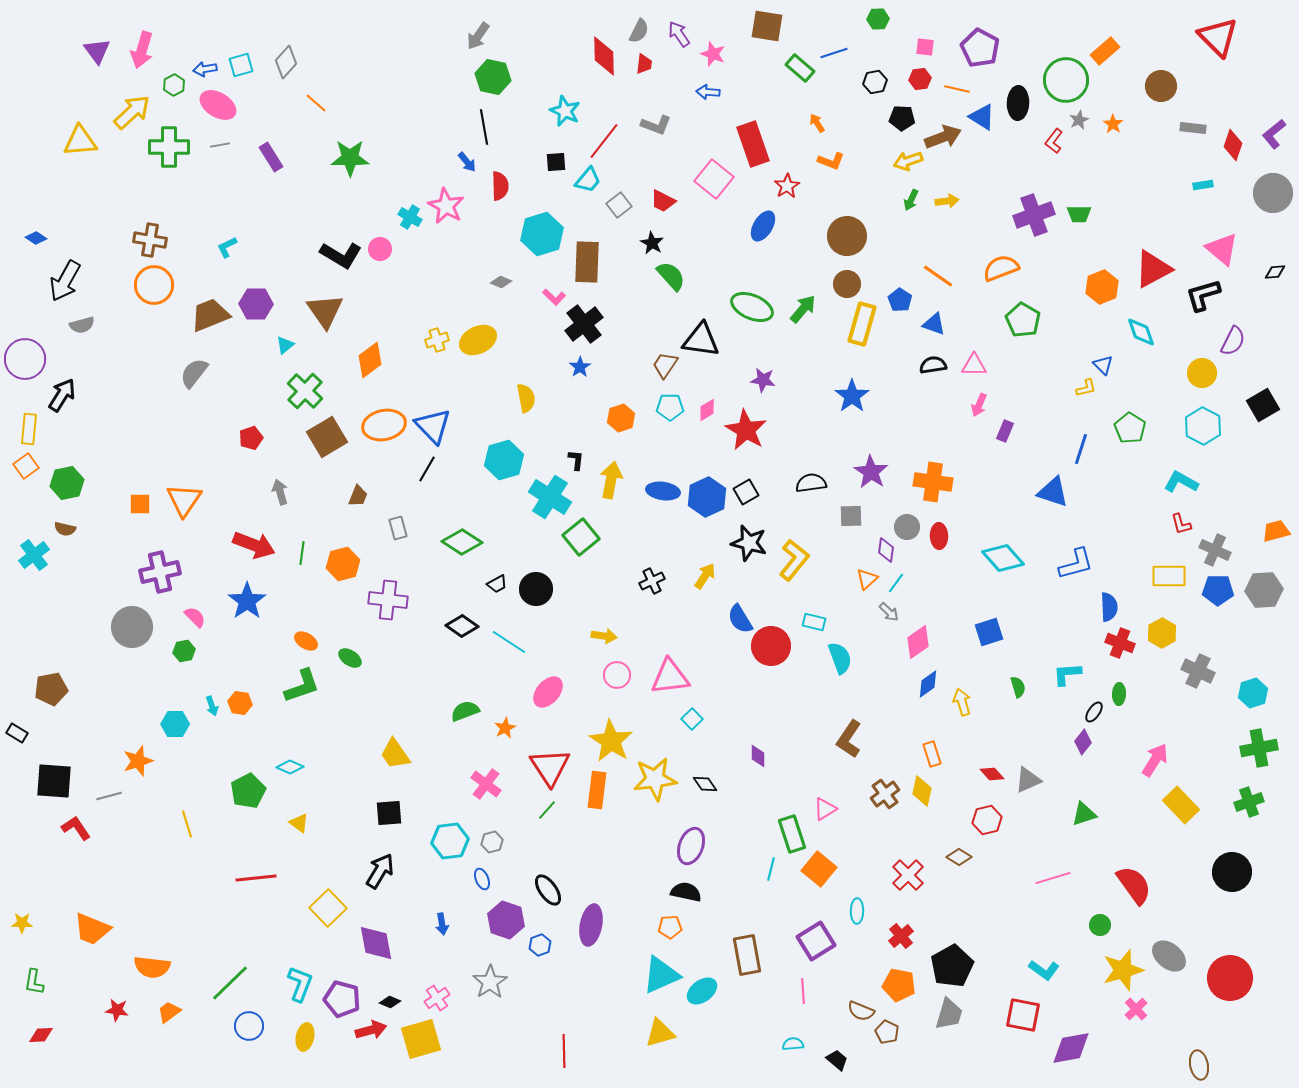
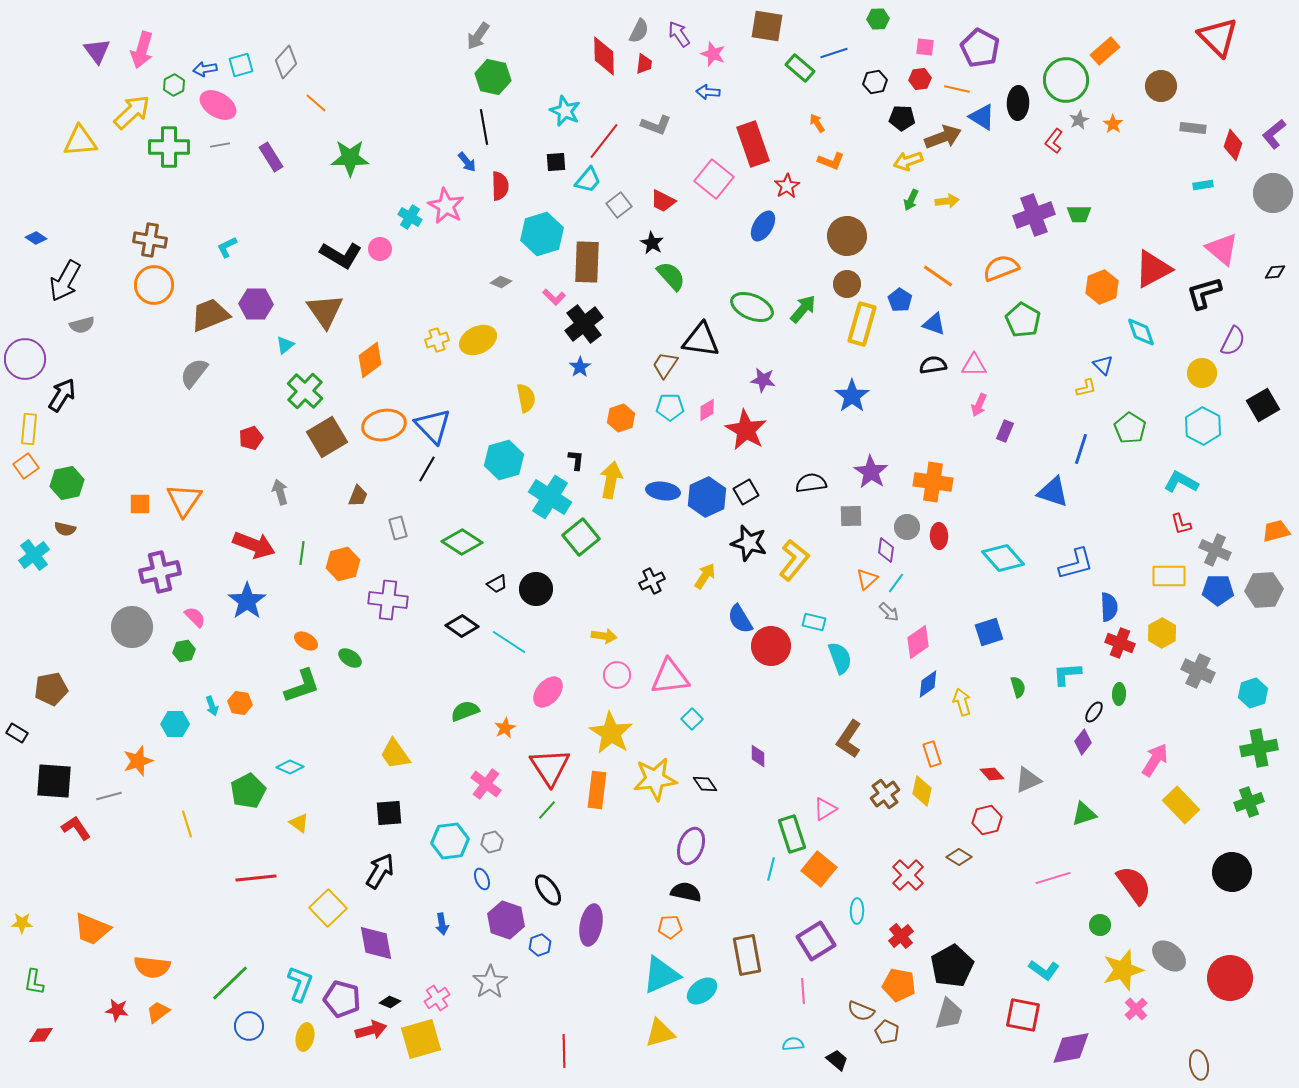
black L-shape at (1203, 295): moved 1 px right, 2 px up
yellow star at (611, 741): moved 8 px up
orange trapezoid at (169, 1012): moved 11 px left
